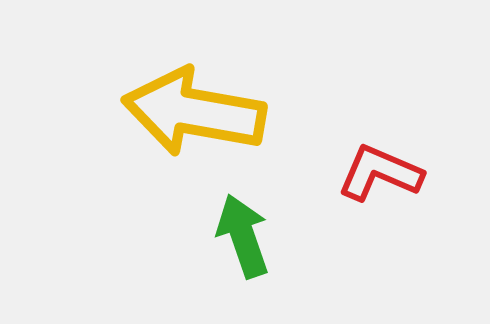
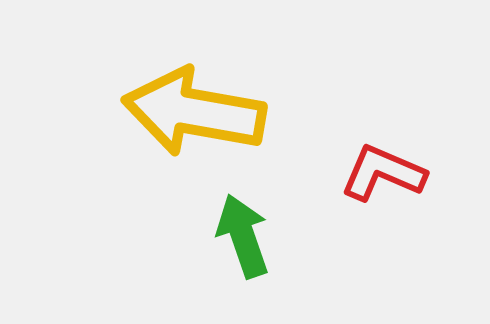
red L-shape: moved 3 px right
